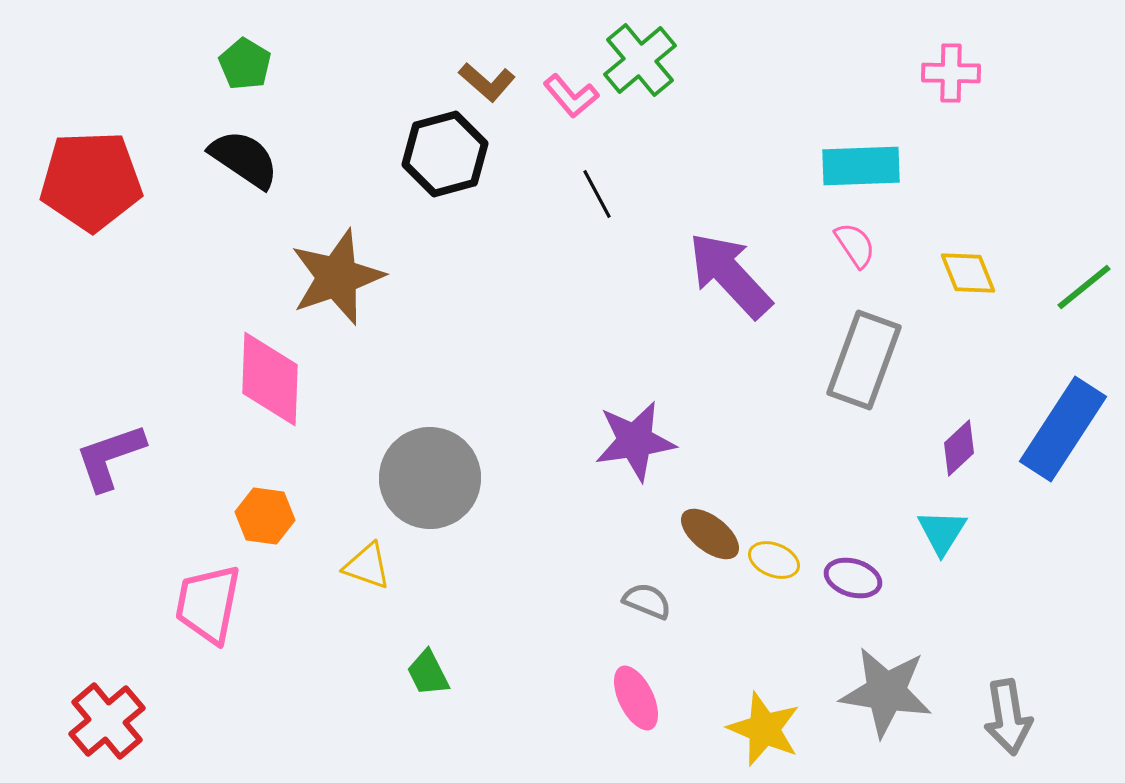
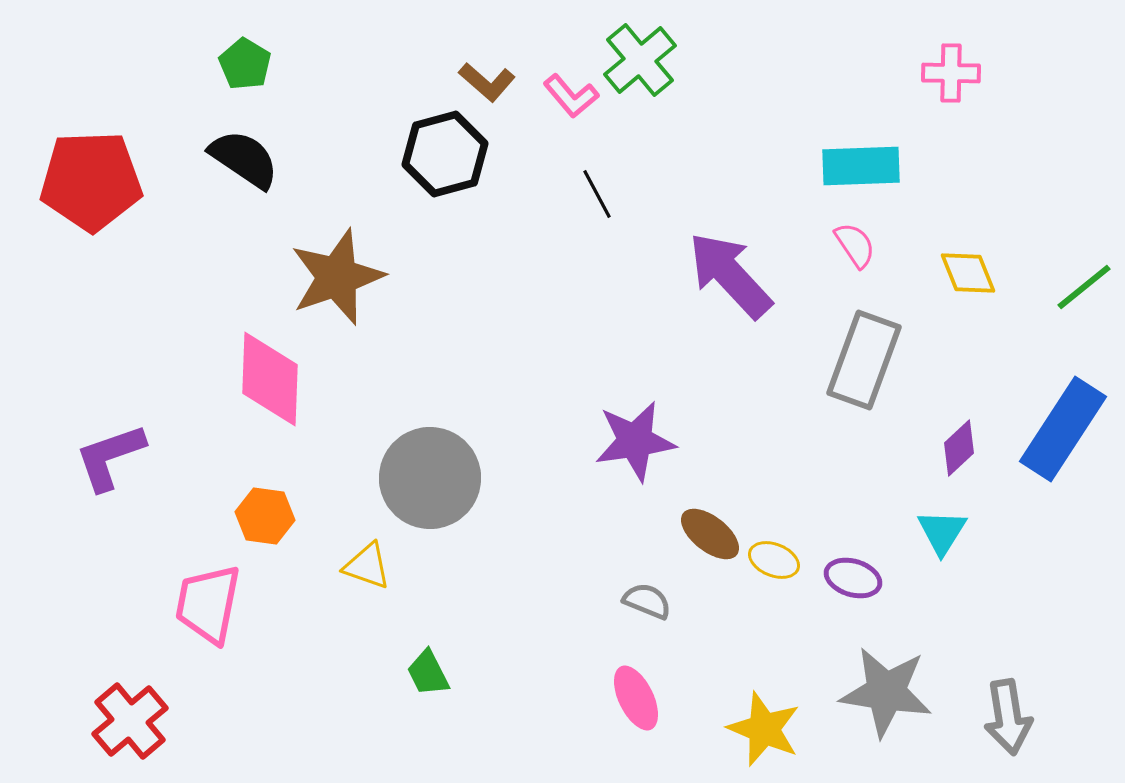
red cross: moved 23 px right
